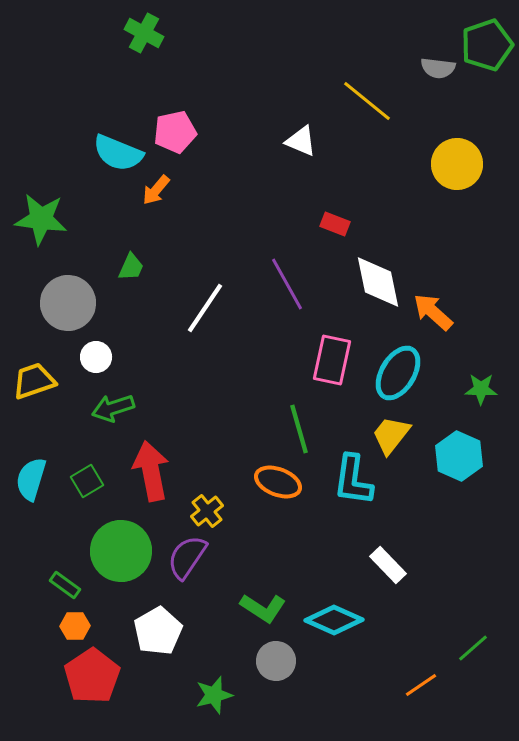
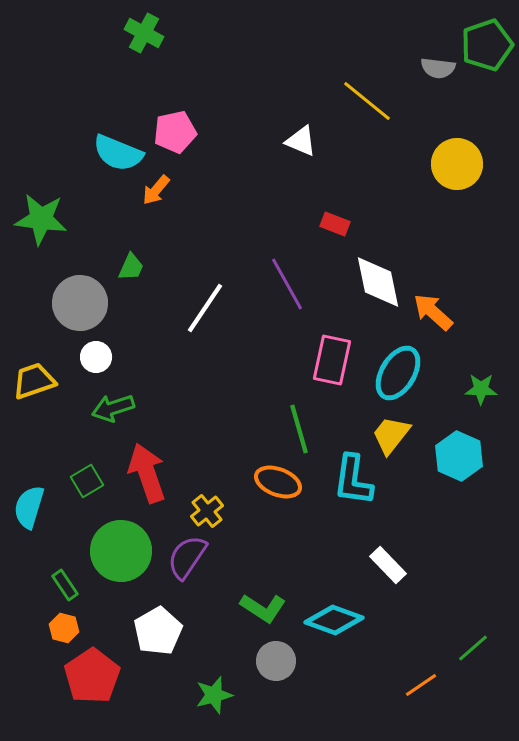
gray circle at (68, 303): moved 12 px right
red arrow at (151, 471): moved 4 px left, 2 px down; rotated 8 degrees counterclockwise
cyan semicircle at (31, 479): moved 2 px left, 28 px down
green rectangle at (65, 585): rotated 20 degrees clockwise
cyan diamond at (334, 620): rotated 4 degrees counterclockwise
orange hexagon at (75, 626): moved 11 px left, 2 px down; rotated 16 degrees clockwise
